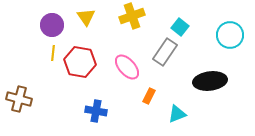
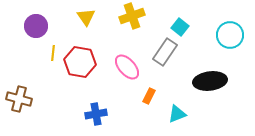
purple circle: moved 16 px left, 1 px down
blue cross: moved 3 px down; rotated 20 degrees counterclockwise
